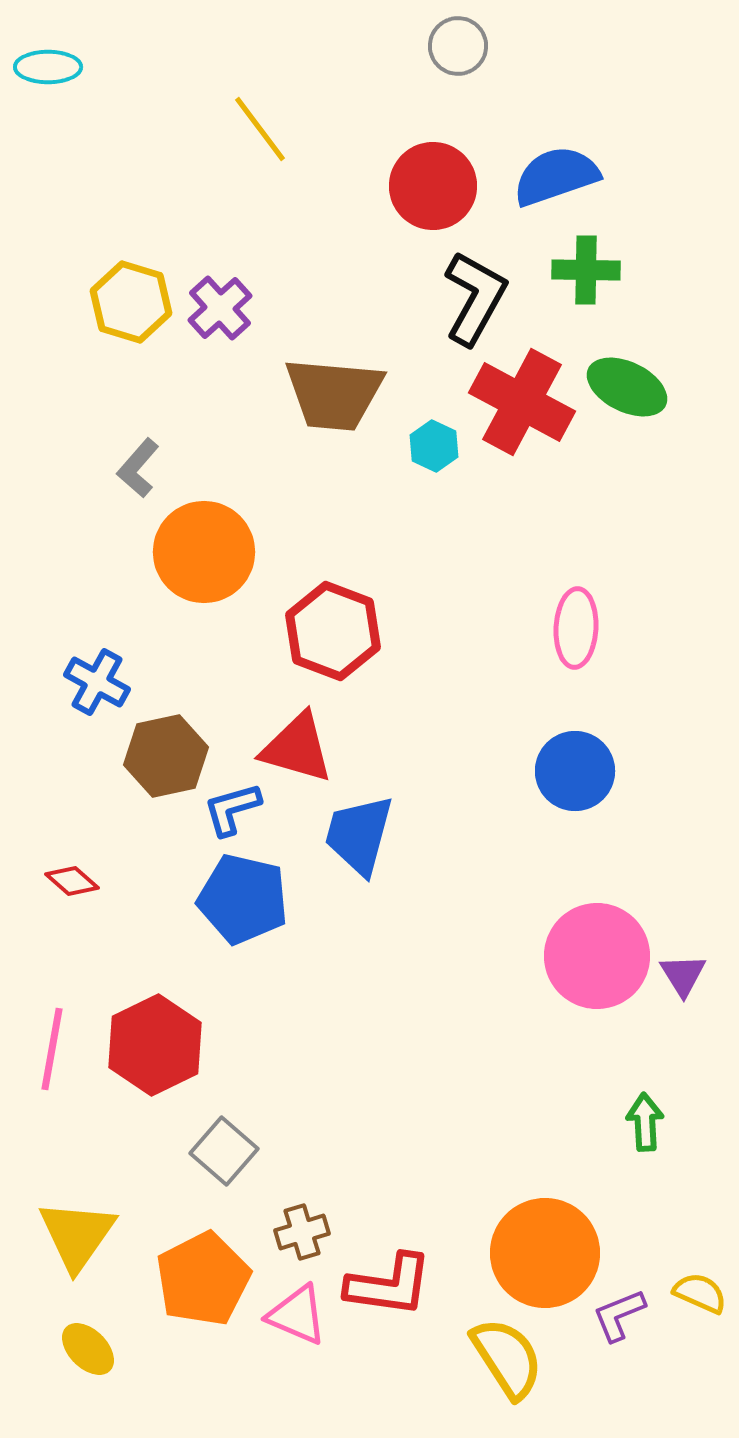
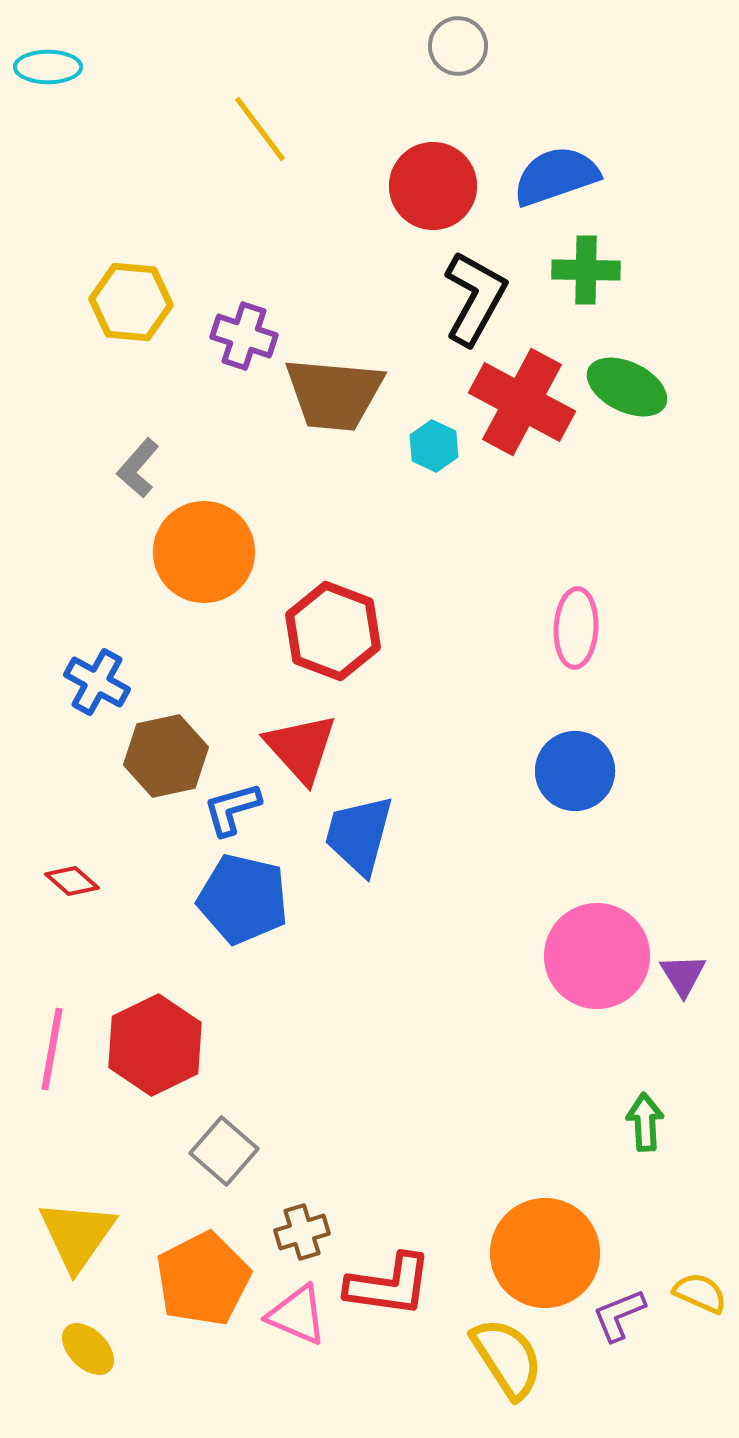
yellow hexagon at (131, 302): rotated 12 degrees counterclockwise
purple cross at (220, 308): moved 24 px right, 28 px down; rotated 30 degrees counterclockwise
red triangle at (297, 748): moved 4 px right; rotated 32 degrees clockwise
